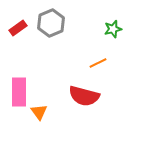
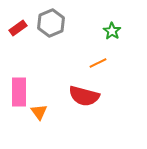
green star: moved 1 px left, 2 px down; rotated 24 degrees counterclockwise
